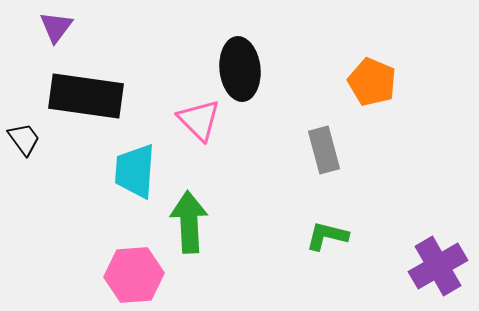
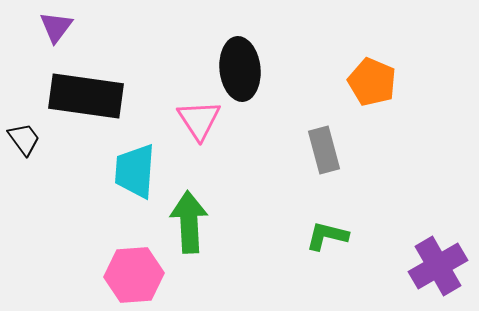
pink triangle: rotated 12 degrees clockwise
